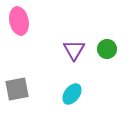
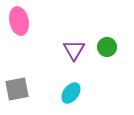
green circle: moved 2 px up
cyan ellipse: moved 1 px left, 1 px up
